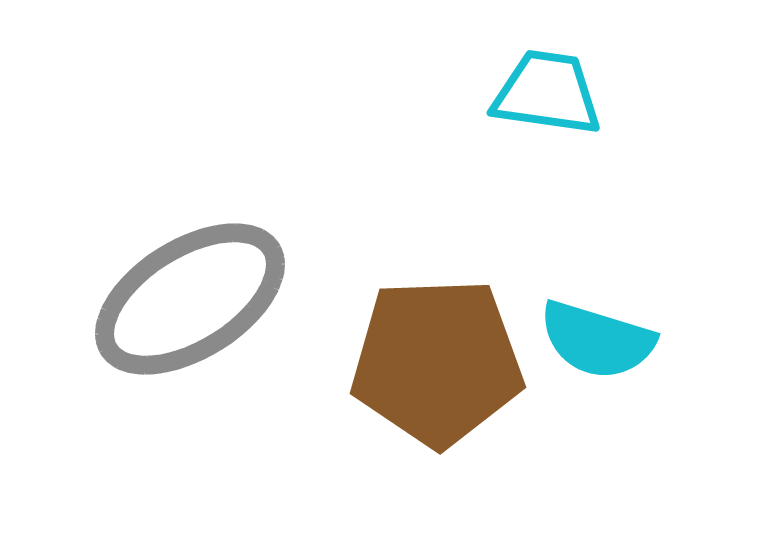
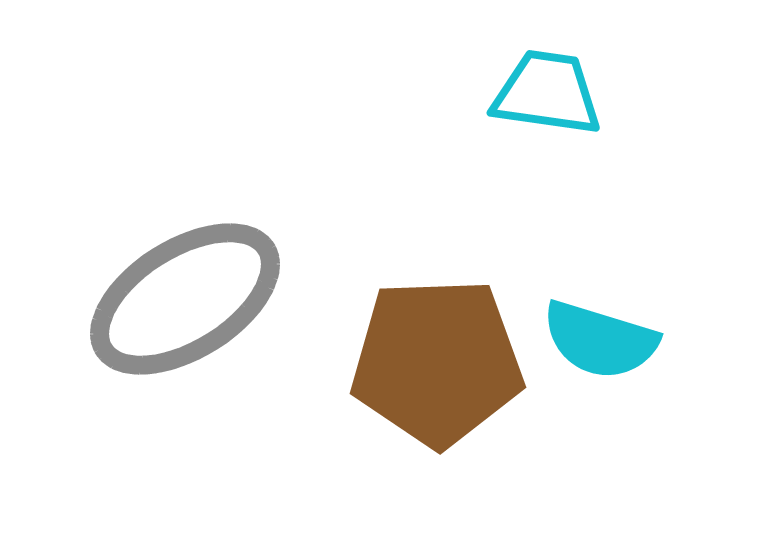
gray ellipse: moved 5 px left
cyan semicircle: moved 3 px right
